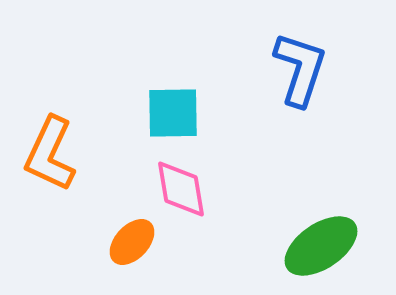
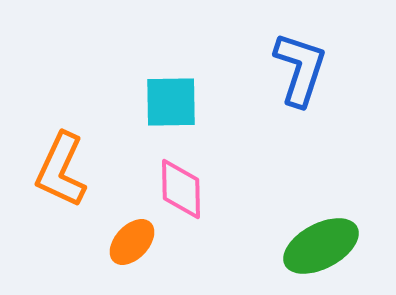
cyan square: moved 2 px left, 11 px up
orange L-shape: moved 11 px right, 16 px down
pink diamond: rotated 8 degrees clockwise
green ellipse: rotated 6 degrees clockwise
